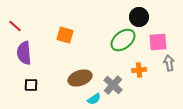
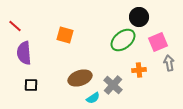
pink square: rotated 18 degrees counterclockwise
cyan semicircle: moved 1 px left, 1 px up
